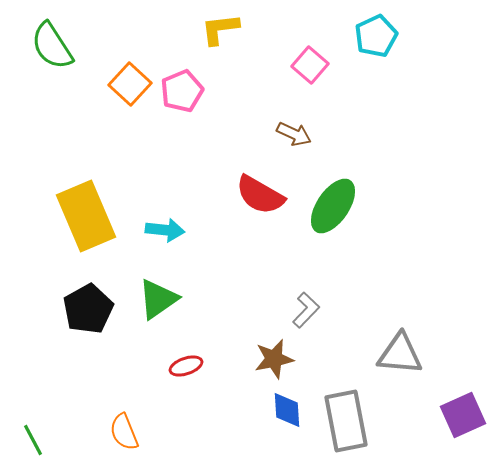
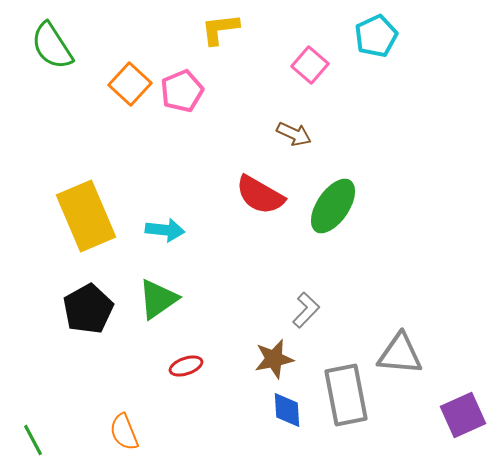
gray rectangle: moved 26 px up
